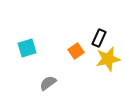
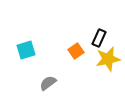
cyan square: moved 1 px left, 2 px down
